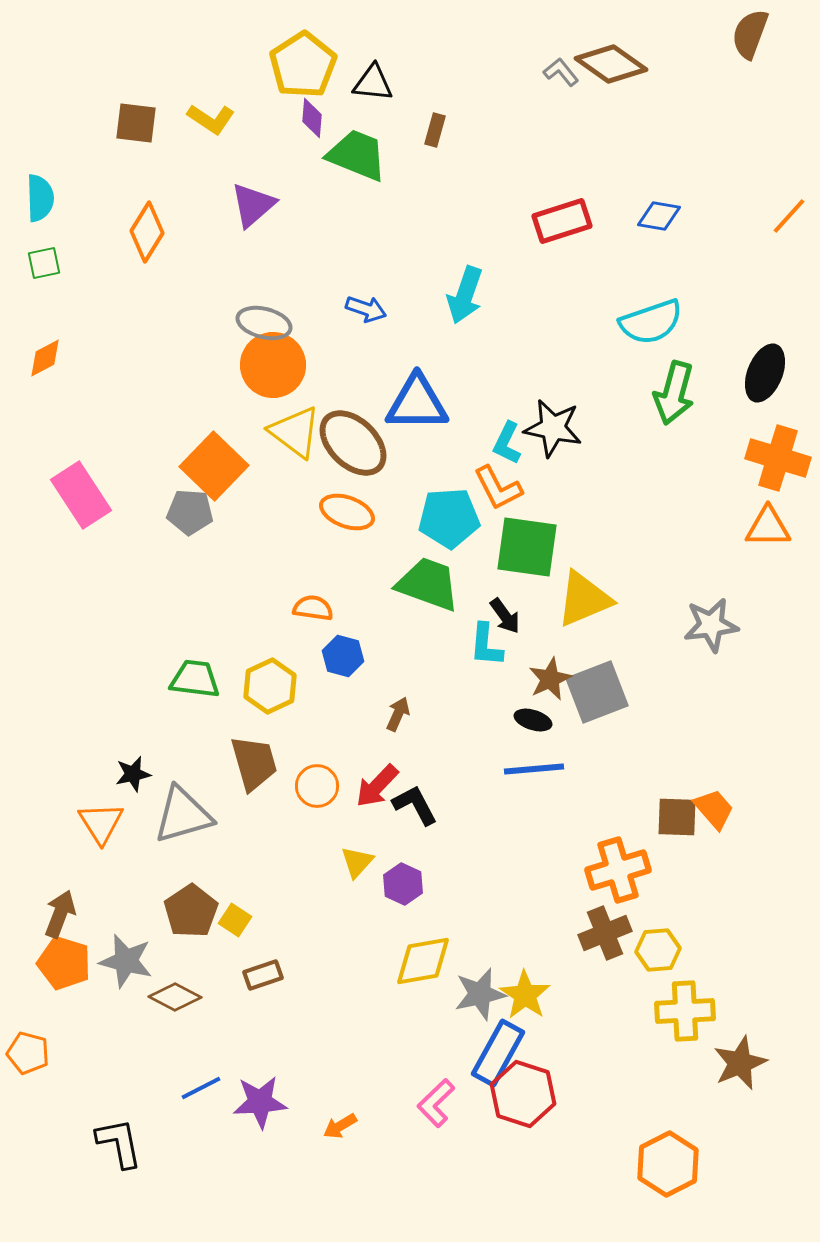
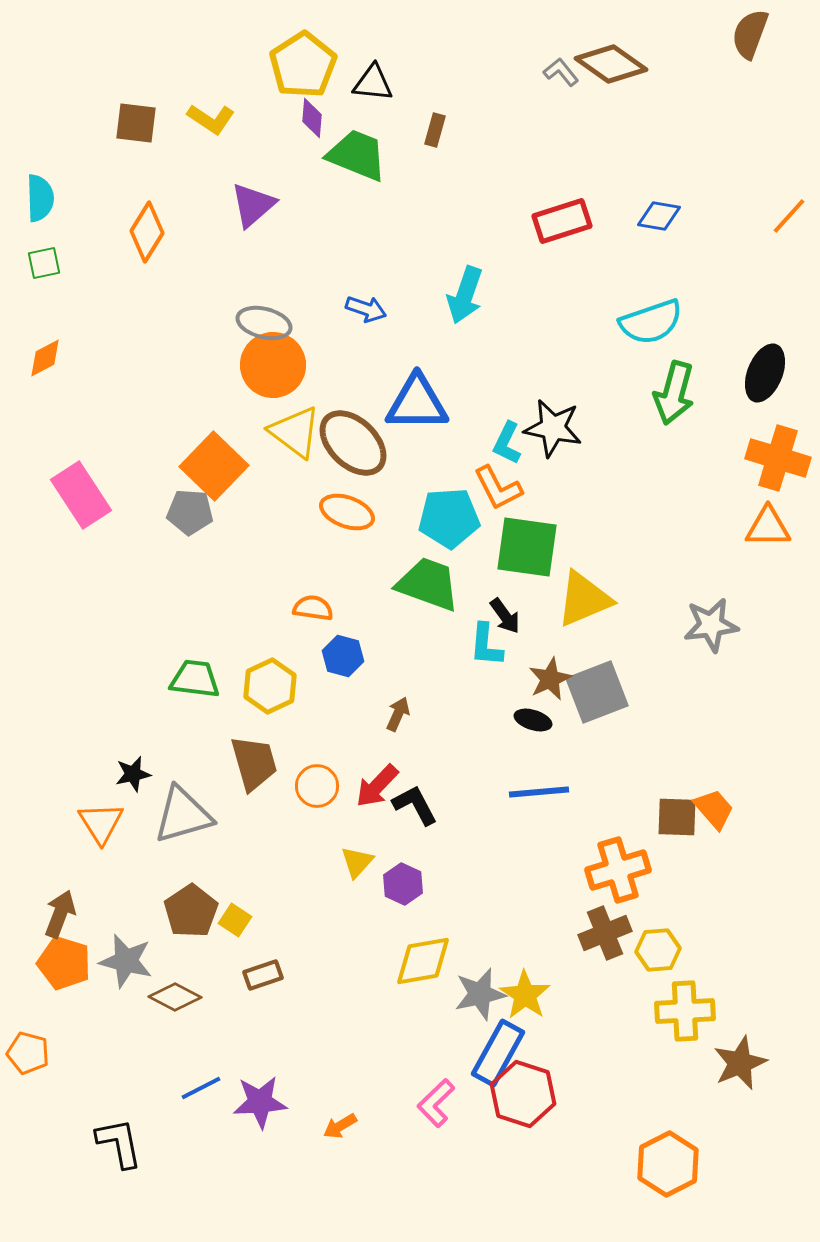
blue line at (534, 769): moved 5 px right, 23 px down
